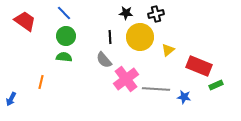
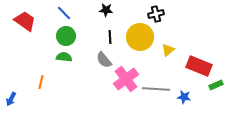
black star: moved 20 px left, 3 px up
